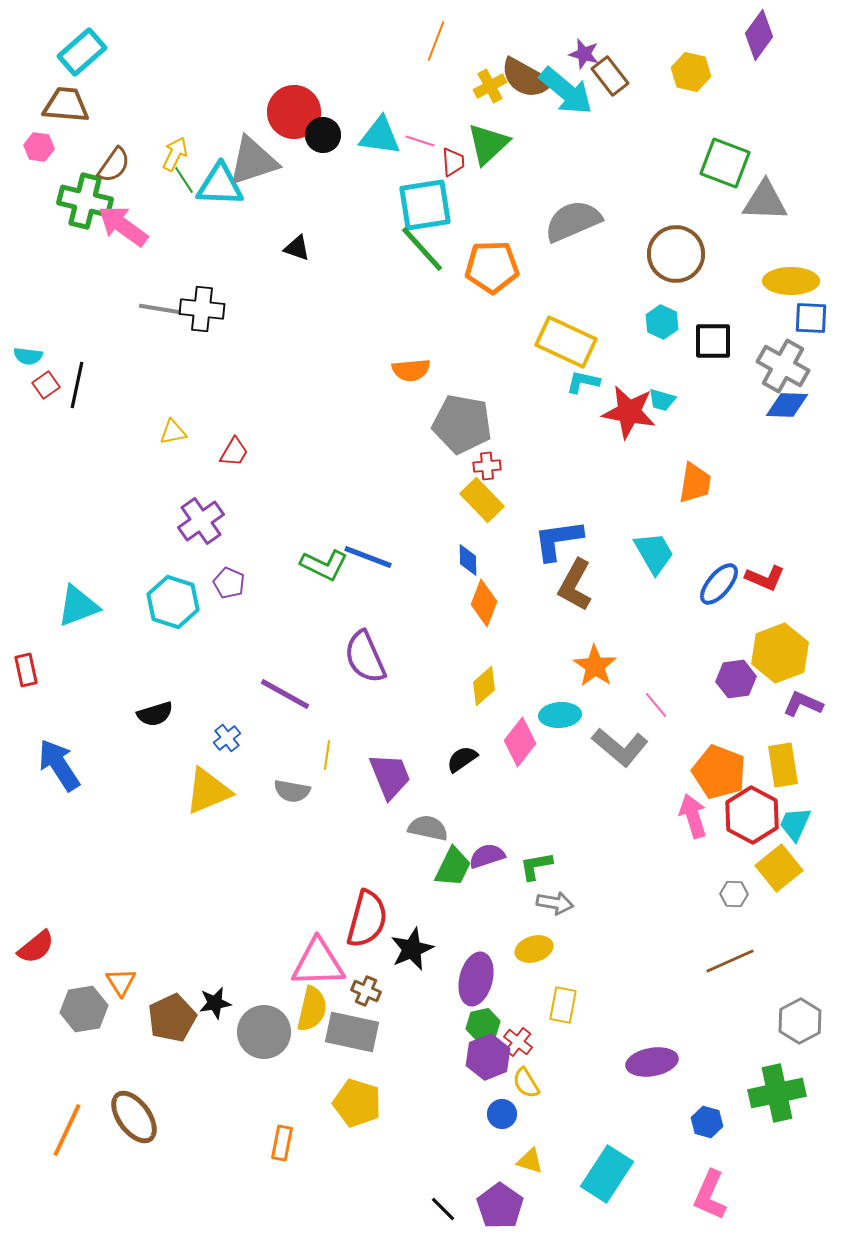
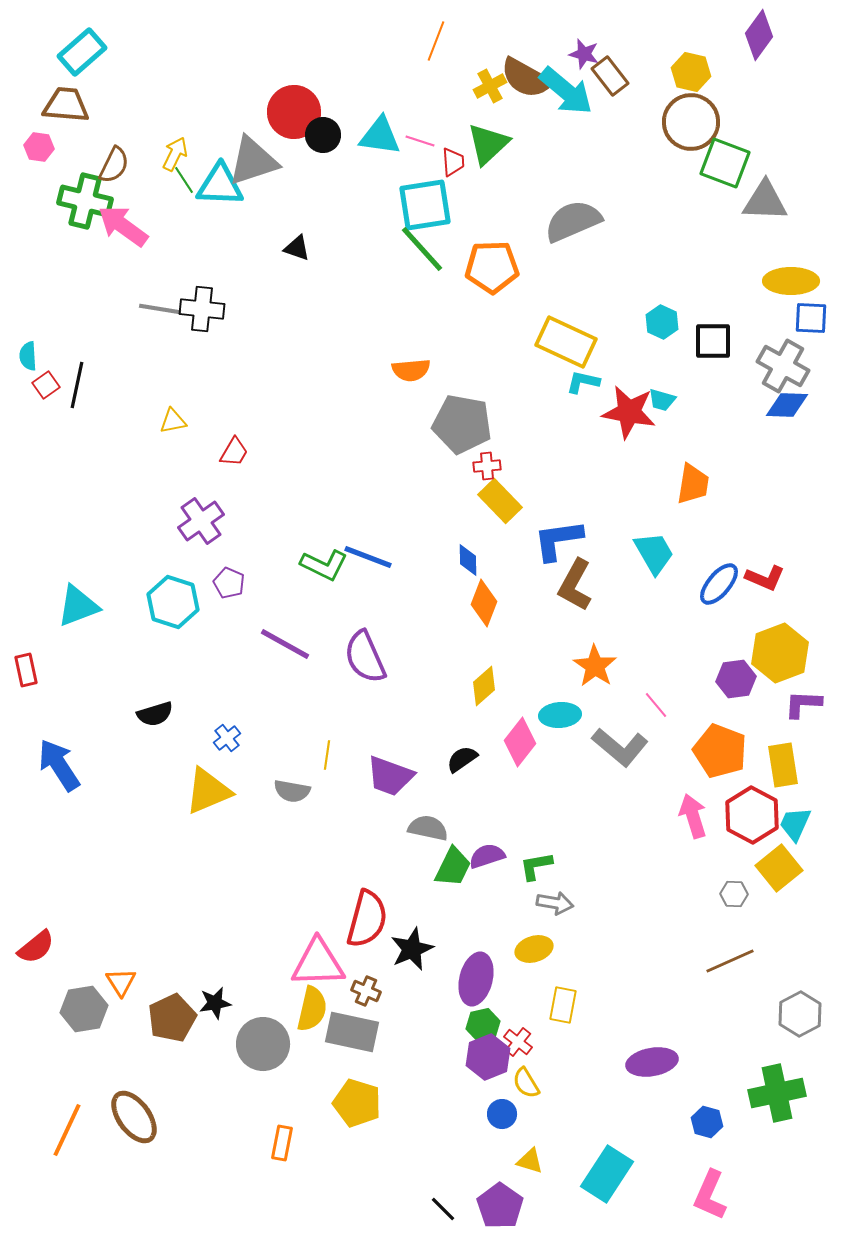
brown semicircle at (114, 165): rotated 9 degrees counterclockwise
brown circle at (676, 254): moved 15 px right, 132 px up
cyan semicircle at (28, 356): rotated 80 degrees clockwise
yellow triangle at (173, 432): moved 11 px up
orange trapezoid at (695, 483): moved 2 px left, 1 px down
yellow rectangle at (482, 500): moved 18 px right, 1 px down
purple line at (285, 694): moved 50 px up
purple L-shape at (803, 704): rotated 21 degrees counterclockwise
orange pentagon at (719, 772): moved 1 px right, 21 px up
purple trapezoid at (390, 776): rotated 132 degrees clockwise
gray hexagon at (800, 1021): moved 7 px up
gray circle at (264, 1032): moved 1 px left, 12 px down
